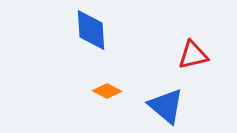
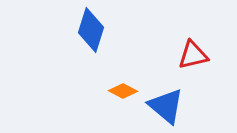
blue diamond: rotated 21 degrees clockwise
orange diamond: moved 16 px right
